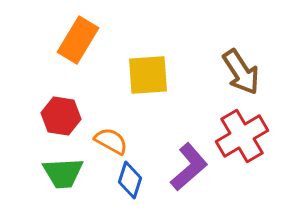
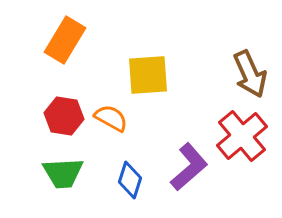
orange rectangle: moved 13 px left
brown arrow: moved 9 px right, 2 px down; rotated 9 degrees clockwise
red hexagon: moved 3 px right
red cross: rotated 9 degrees counterclockwise
orange semicircle: moved 23 px up
